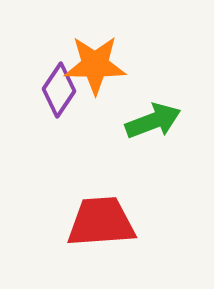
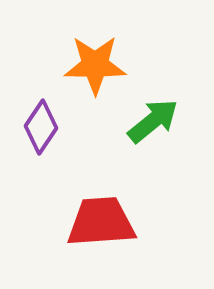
purple diamond: moved 18 px left, 37 px down
green arrow: rotated 18 degrees counterclockwise
